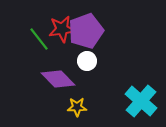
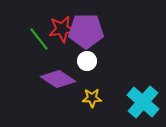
purple pentagon: rotated 20 degrees clockwise
purple diamond: rotated 12 degrees counterclockwise
cyan cross: moved 2 px right, 1 px down
yellow star: moved 15 px right, 9 px up
